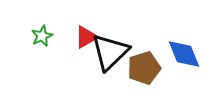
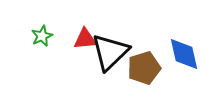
red triangle: moved 1 px left, 2 px down; rotated 25 degrees clockwise
blue diamond: rotated 9 degrees clockwise
